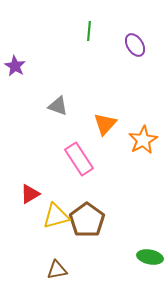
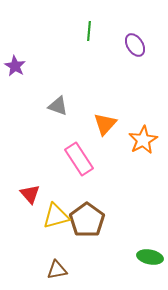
red triangle: rotated 40 degrees counterclockwise
